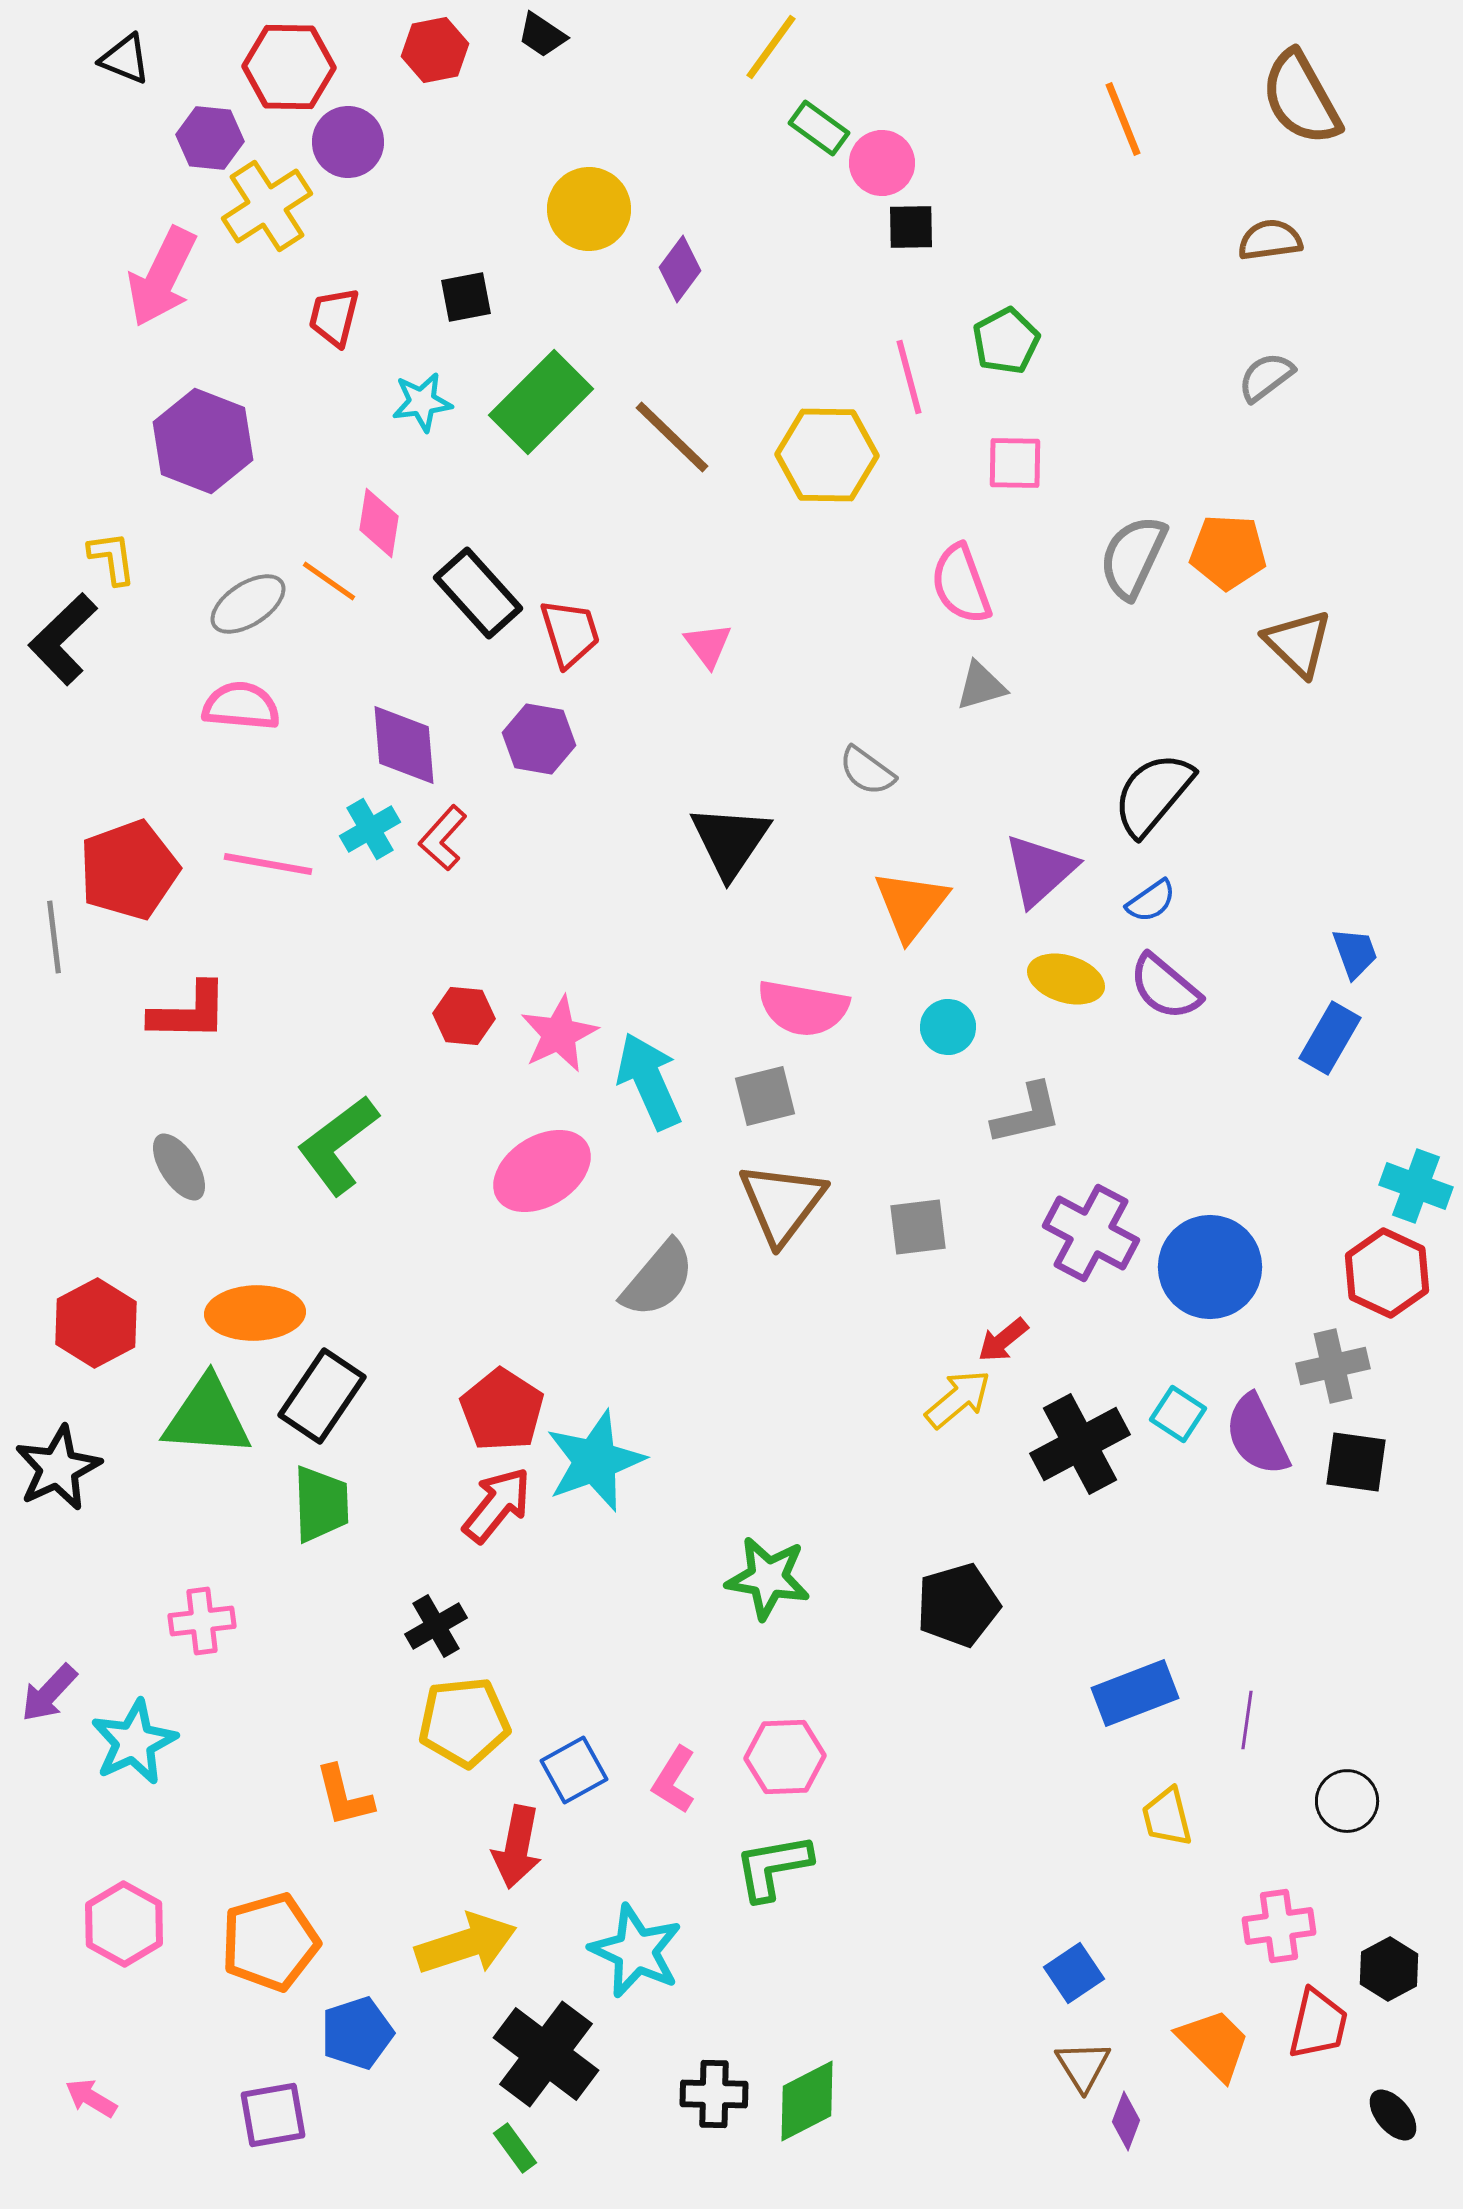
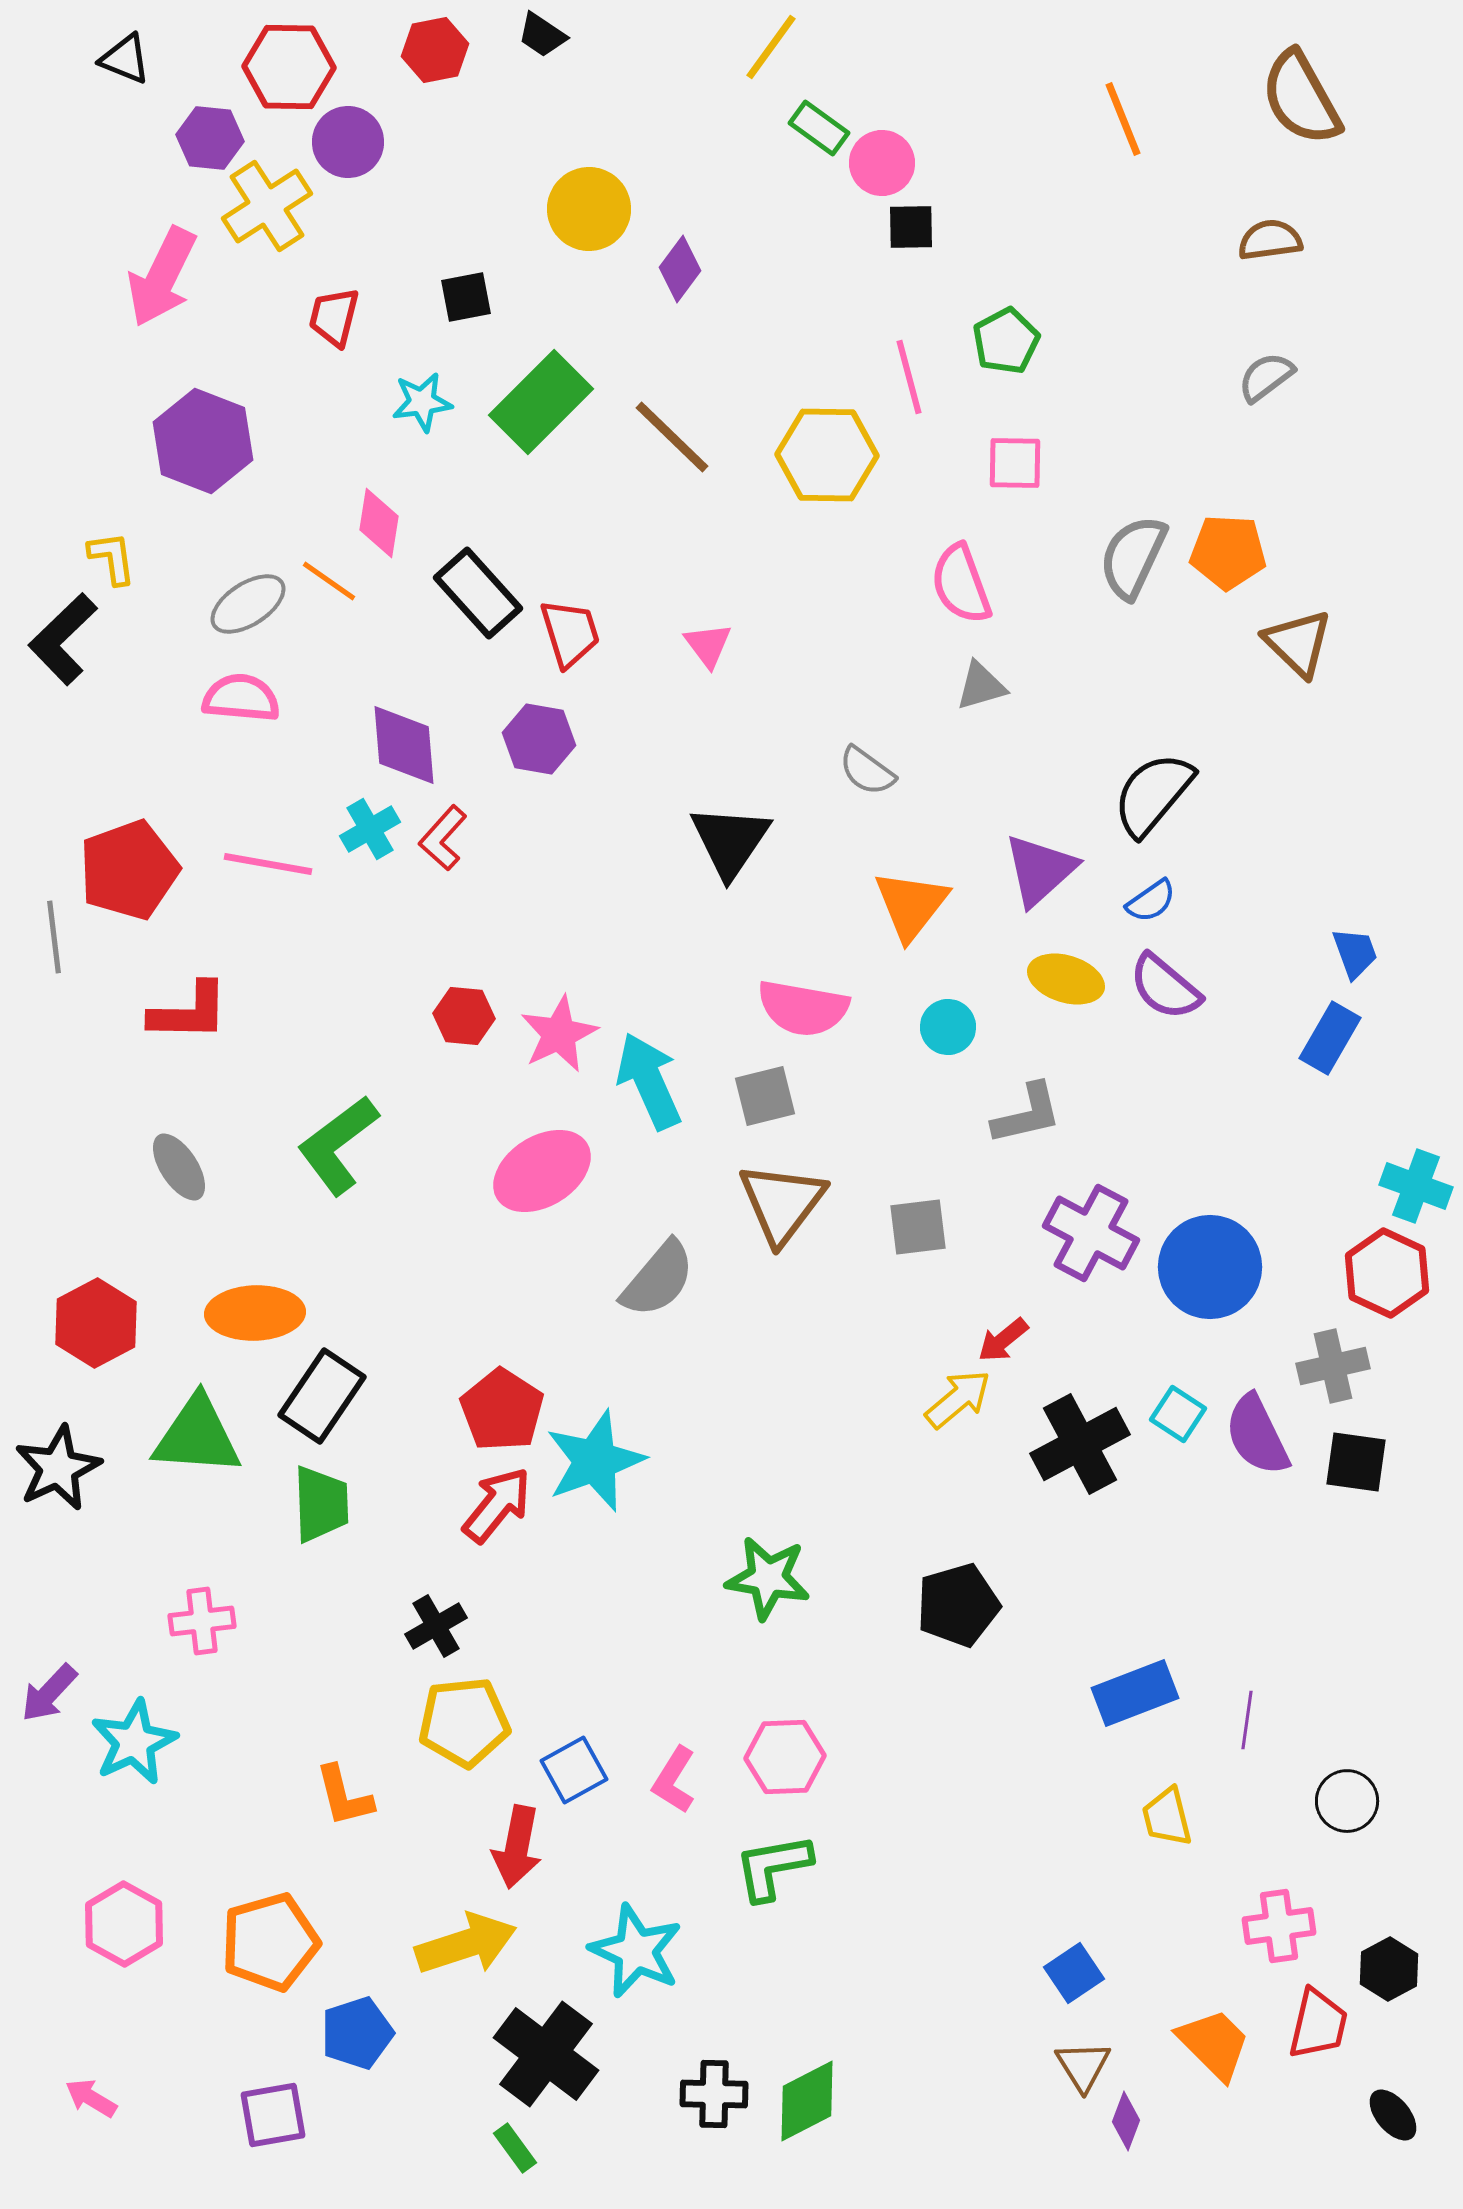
pink semicircle at (241, 706): moved 8 px up
green triangle at (207, 1417): moved 10 px left, 19 px down
